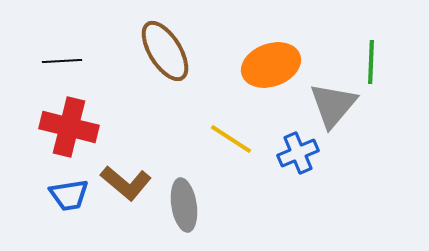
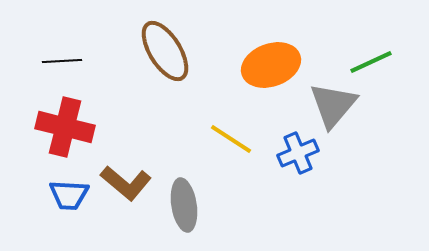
green line: rotated 63 degrees clockwise
red cross: moved 4 px left
blue trapezoid: rotated 12 degrees clockwise
